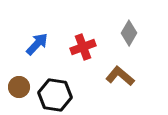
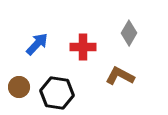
red cross: rotated 20 degrees clockwise
brown L-shape: rotated 12 degrees counterclockwise
black hexagon: moved 2 px right, 2 px up
